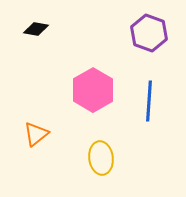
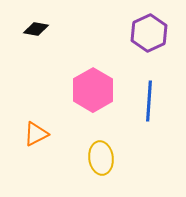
purple hexagon: rotated 15 degrees clockwise
orange triangle: rotated 12 degrees clockwise
